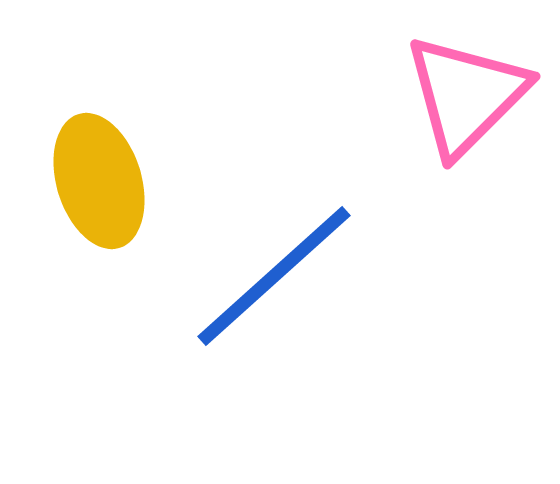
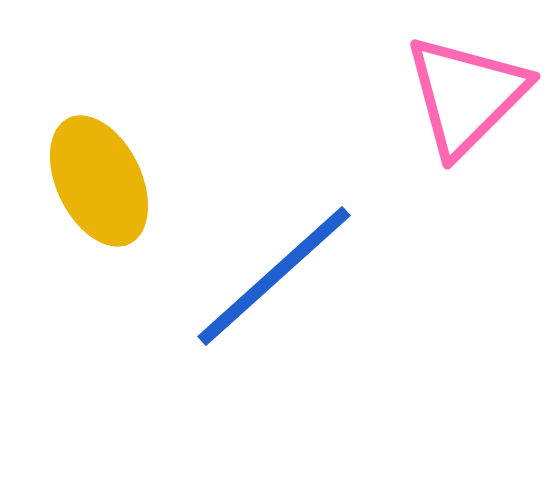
yellow ellipse: rotated 9 degrees counterclockwise
